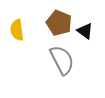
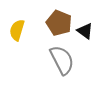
yellow semicircle: rotated 25 degrees clockwise
